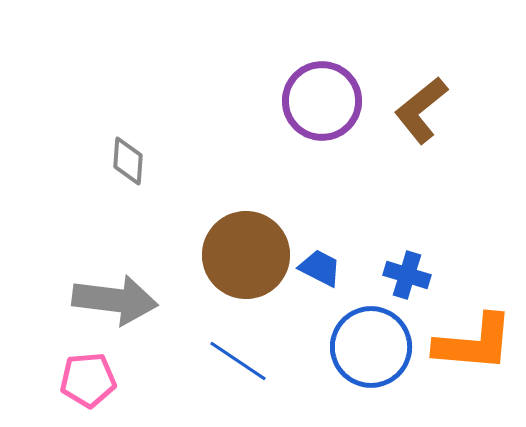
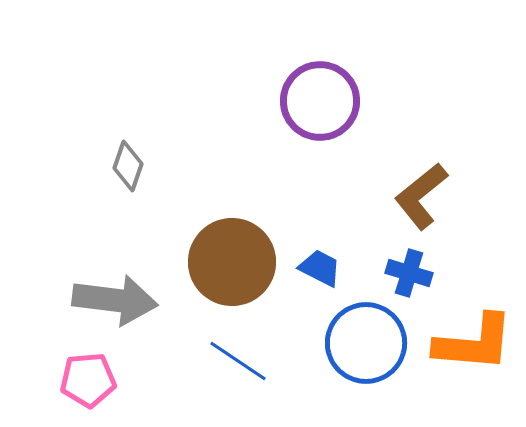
purple circle: moved 2 px left
brown L-shape: moved 86 px down
gray diamond: moved 5 px down; rotated 15 degrees clockwise
brown circle: moved 14 px left, 7 px down
blue cross: moved 2 px right, 2 px up
blue circle: moved 5 px left, 4 px up
